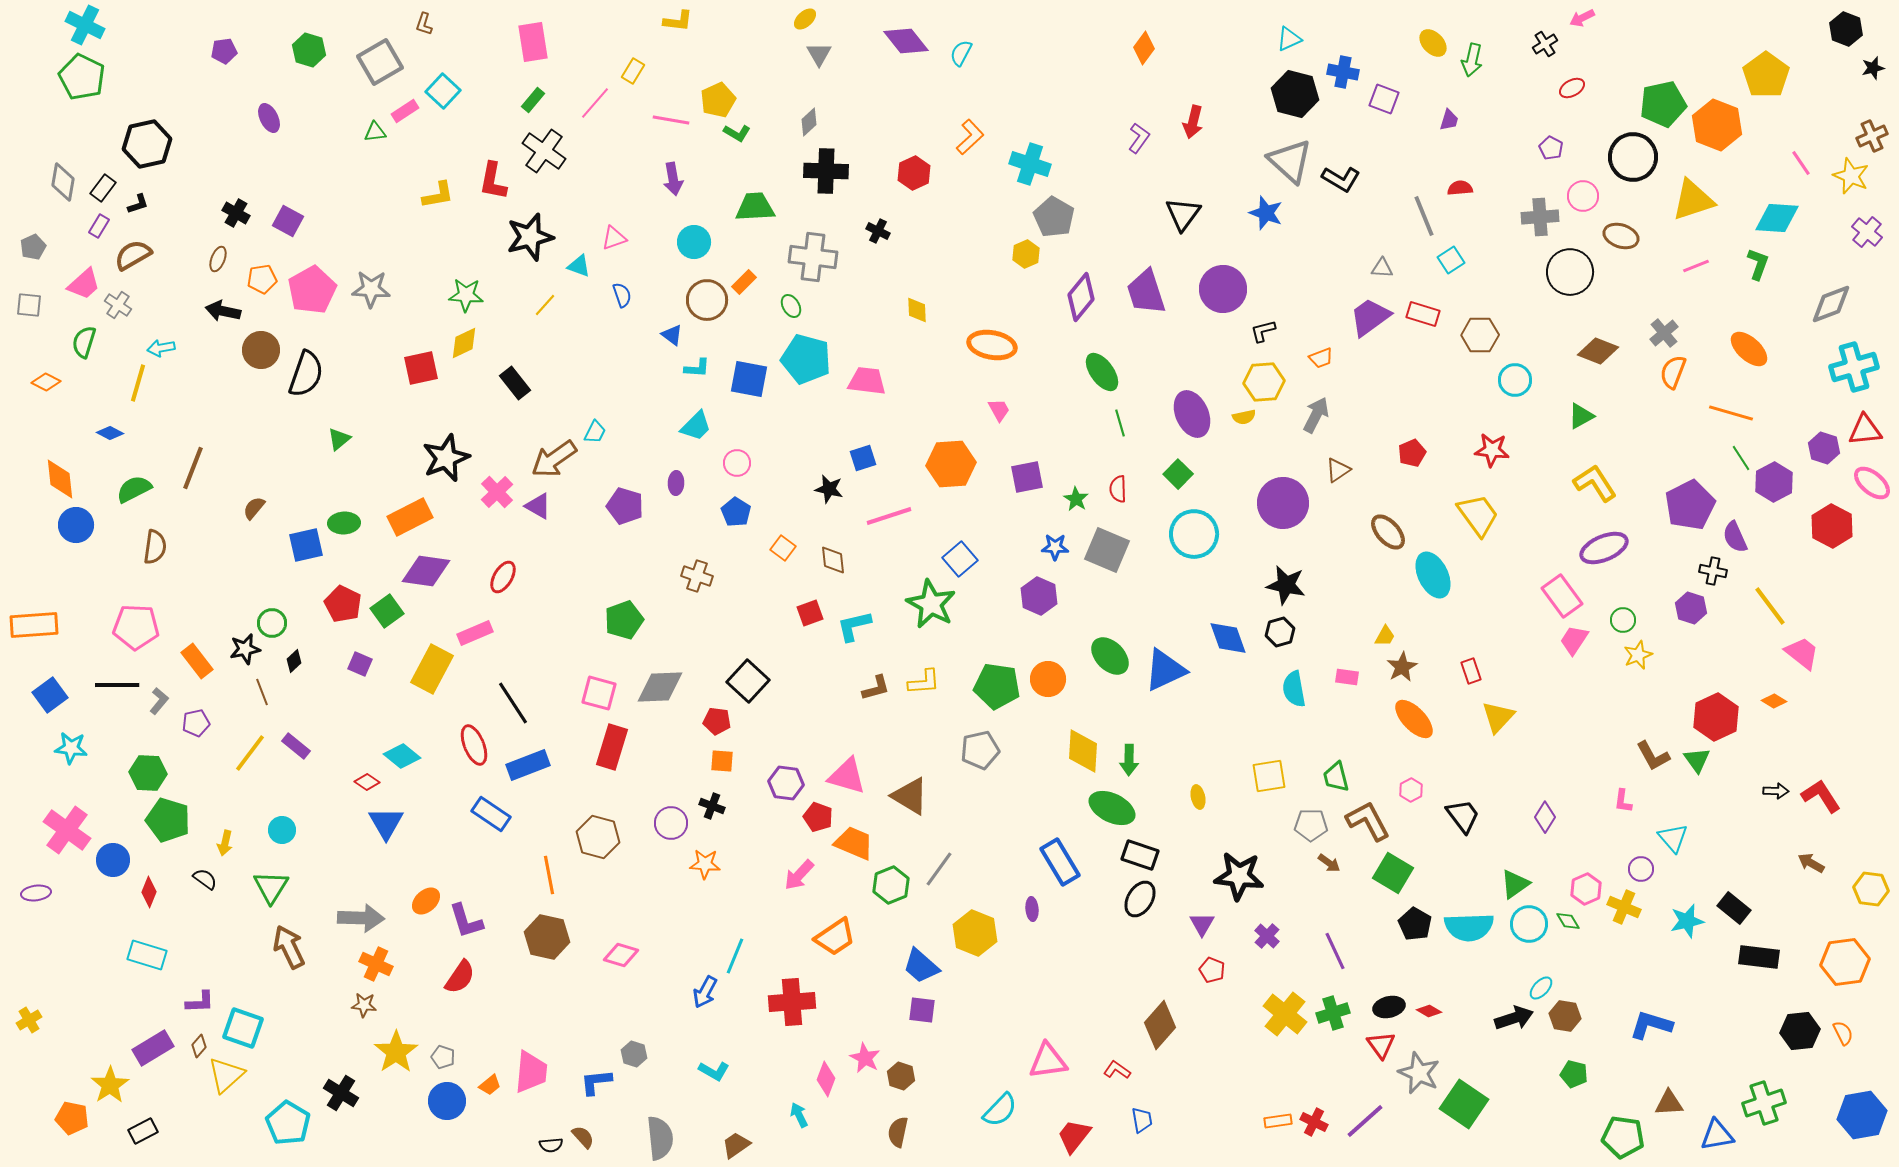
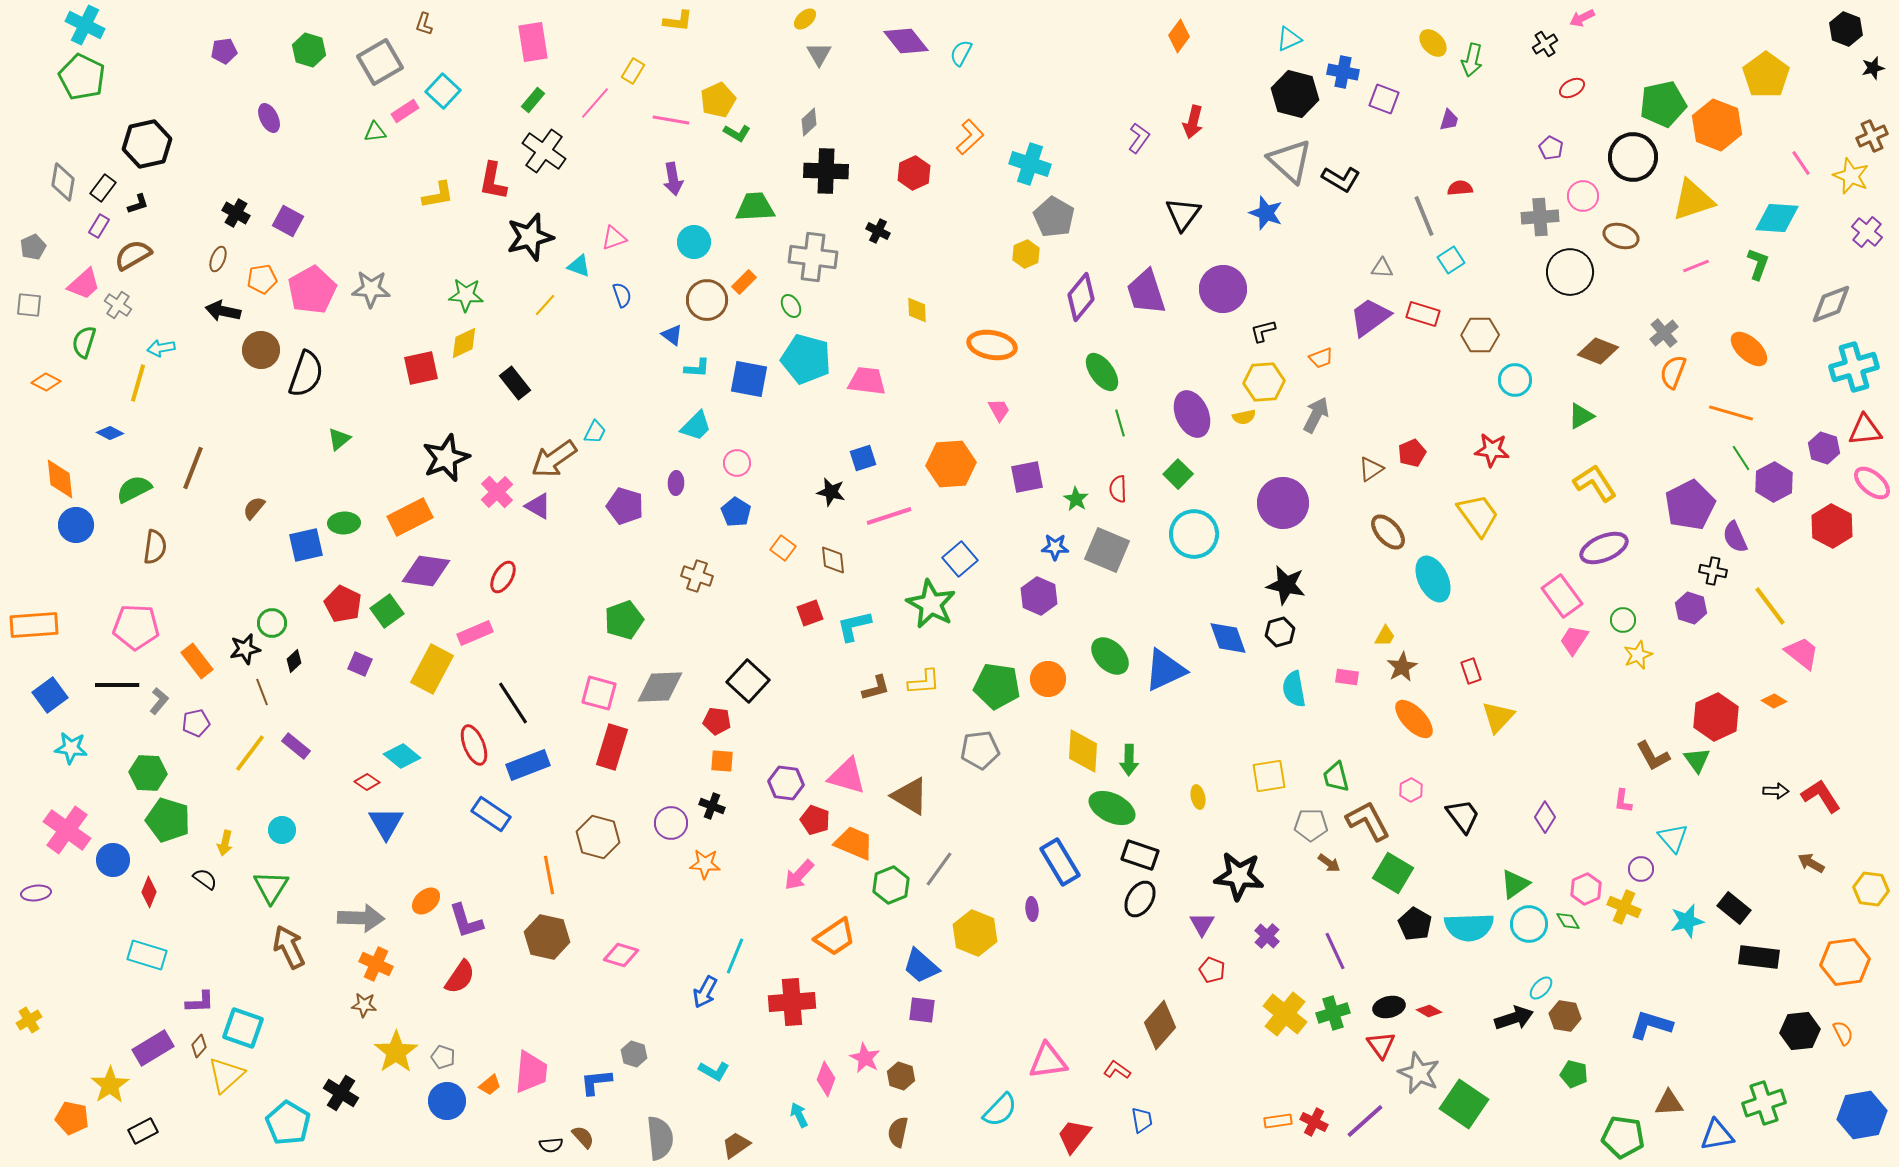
orange diamond at (1144, 48): moved 35 px right, 12 px up
brown triangle at (1338, 470): moved 33 px right, 1 px up
black star at (829, 489): moved 2 px right, 3 px down
cyan ellipse at (1433, 575): moved 4 px down
gray pentagon at (980, 750): rotated 6 degrees clockwise
red pentagon at (818, 817): moved 3 px left, 3 px down
